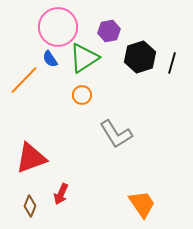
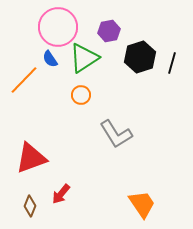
orange circle: moved 1 px left
red arrow: rotated 15 degrees clockwise
